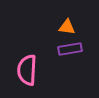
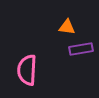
purple rectangle: moved 11 px right
